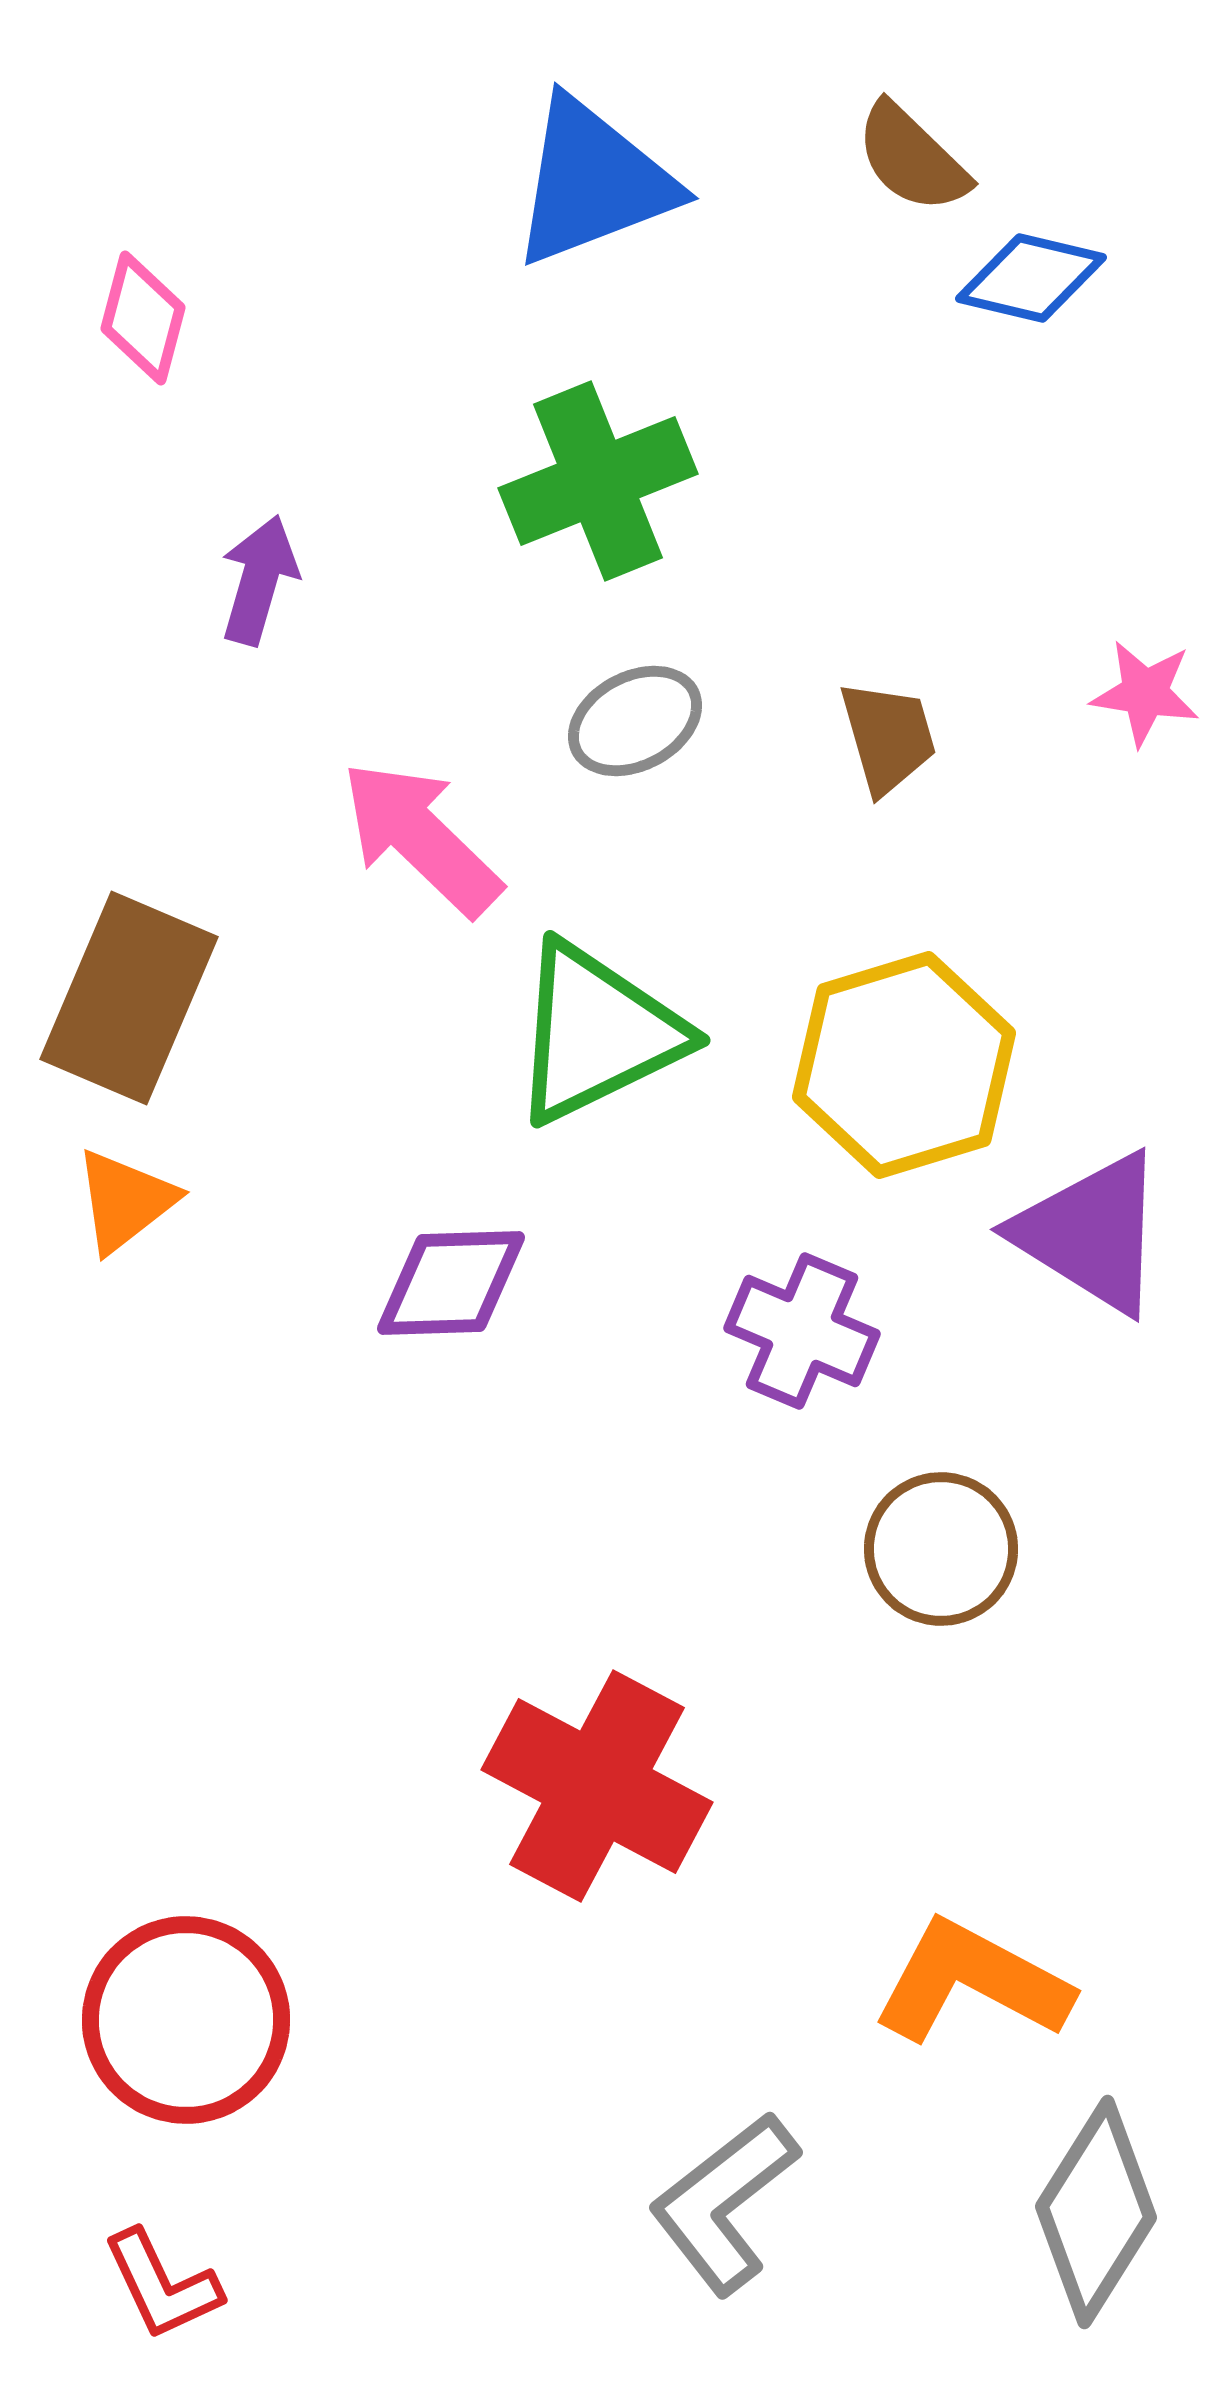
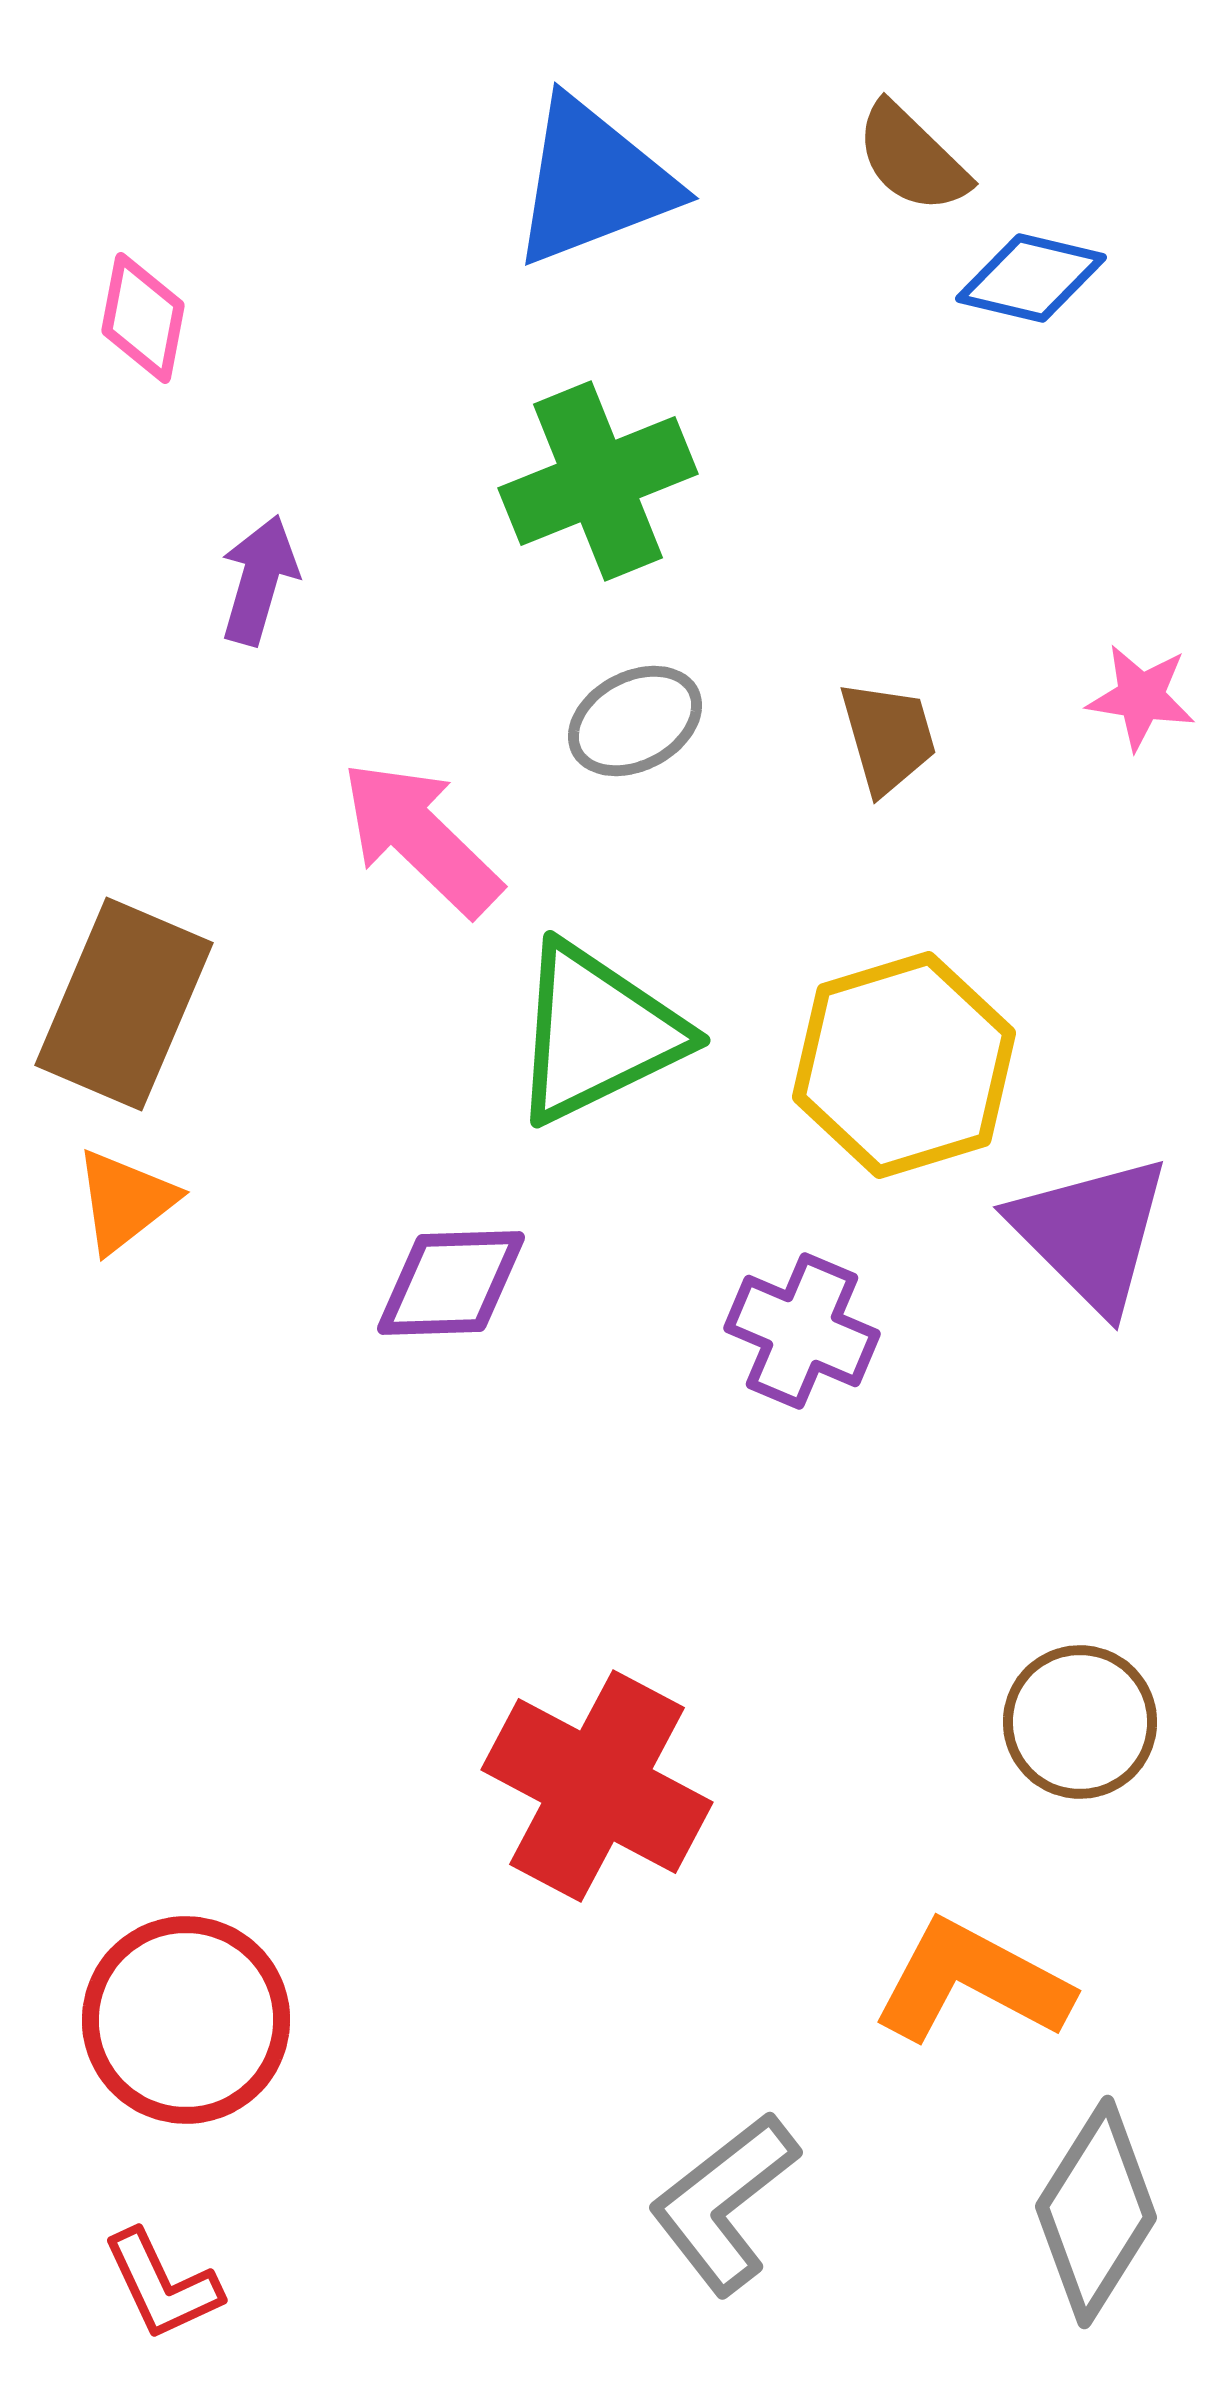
pink diamond: rotated 4 degrees counterclockwise
pink star: moved 4 px left, 4 px down
brown rectangle: moved 5 px left, 6 px down
purple triangle: rotated 13 degrees clockwise
brown circle: moved 139 px right, 173 px down
